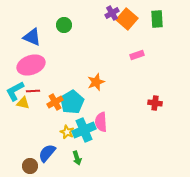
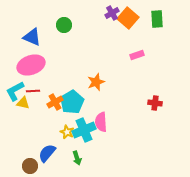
orange square: moved 1 px right, 1 px up
